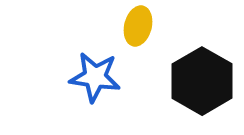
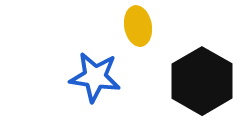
yellow ellipse: rotated 24 degrees counterclockwise
